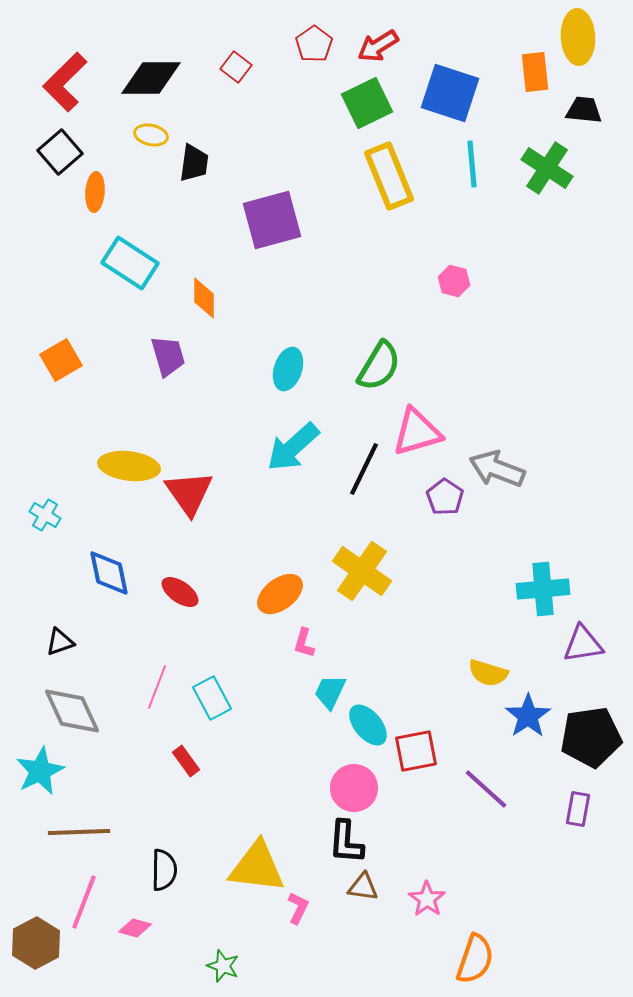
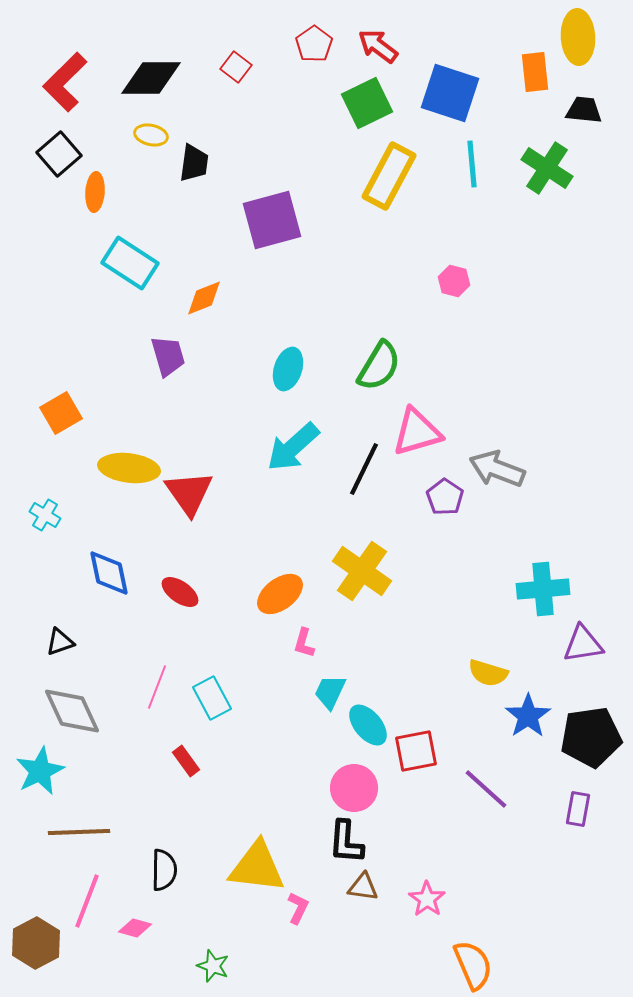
red arrow at (378, 46): rotated 69 degrees clockwise
black square at (60, 152): moved 1 px left, 2 px down
yellow rectangle at (389, 176): rotated 50 degrees clockwise
orange diamond at (204, 298): rotated 69 degrees clockwise
orange square at (61, 360): moved 53 px down
yellow ellipse at (129, 466): moved 2 px down
pink line at (84, 902): moved 3 px right, 1 px up
orange semicircle at (475, 959): moved 2 px left, 6 px down; rotated 42 degrees counterclockwise
green star at (223, 966): moved 10 px left
